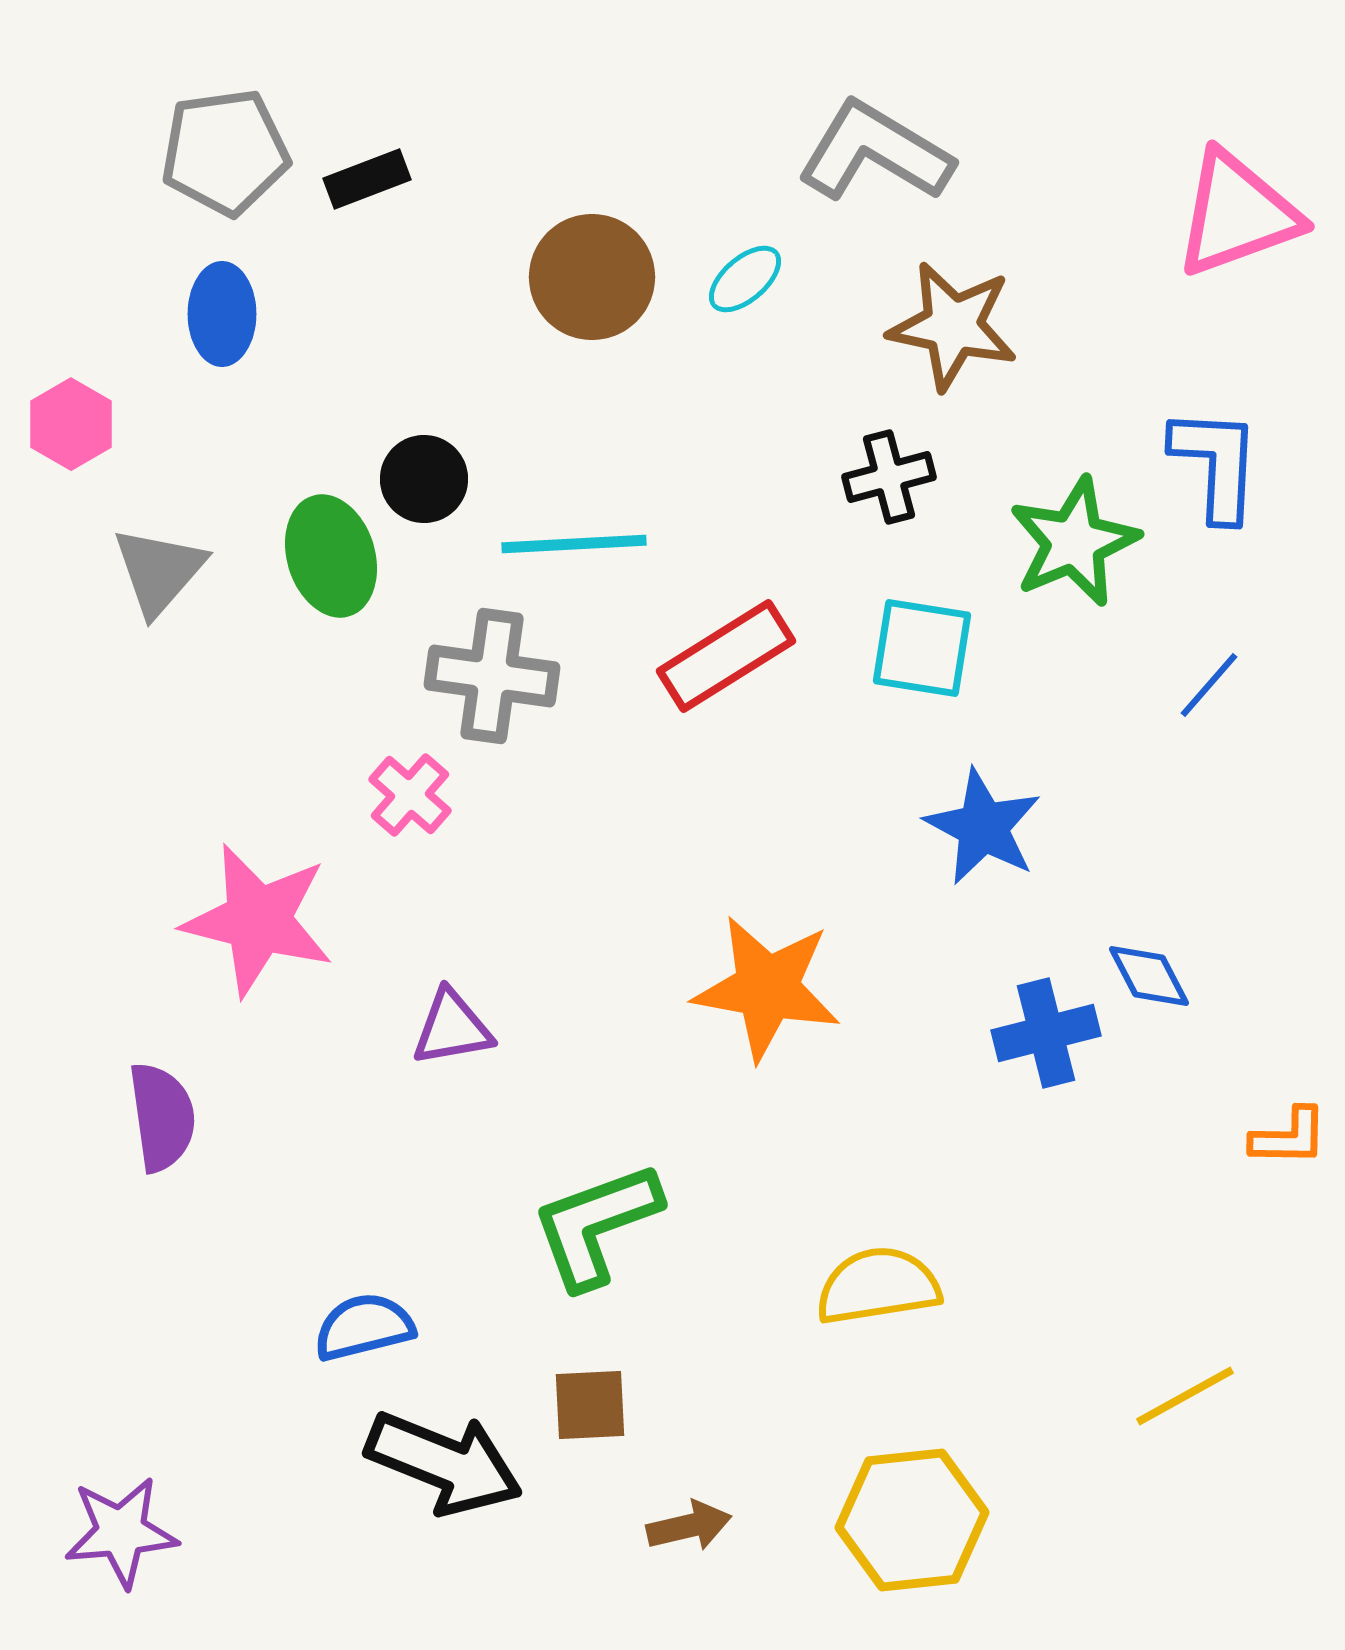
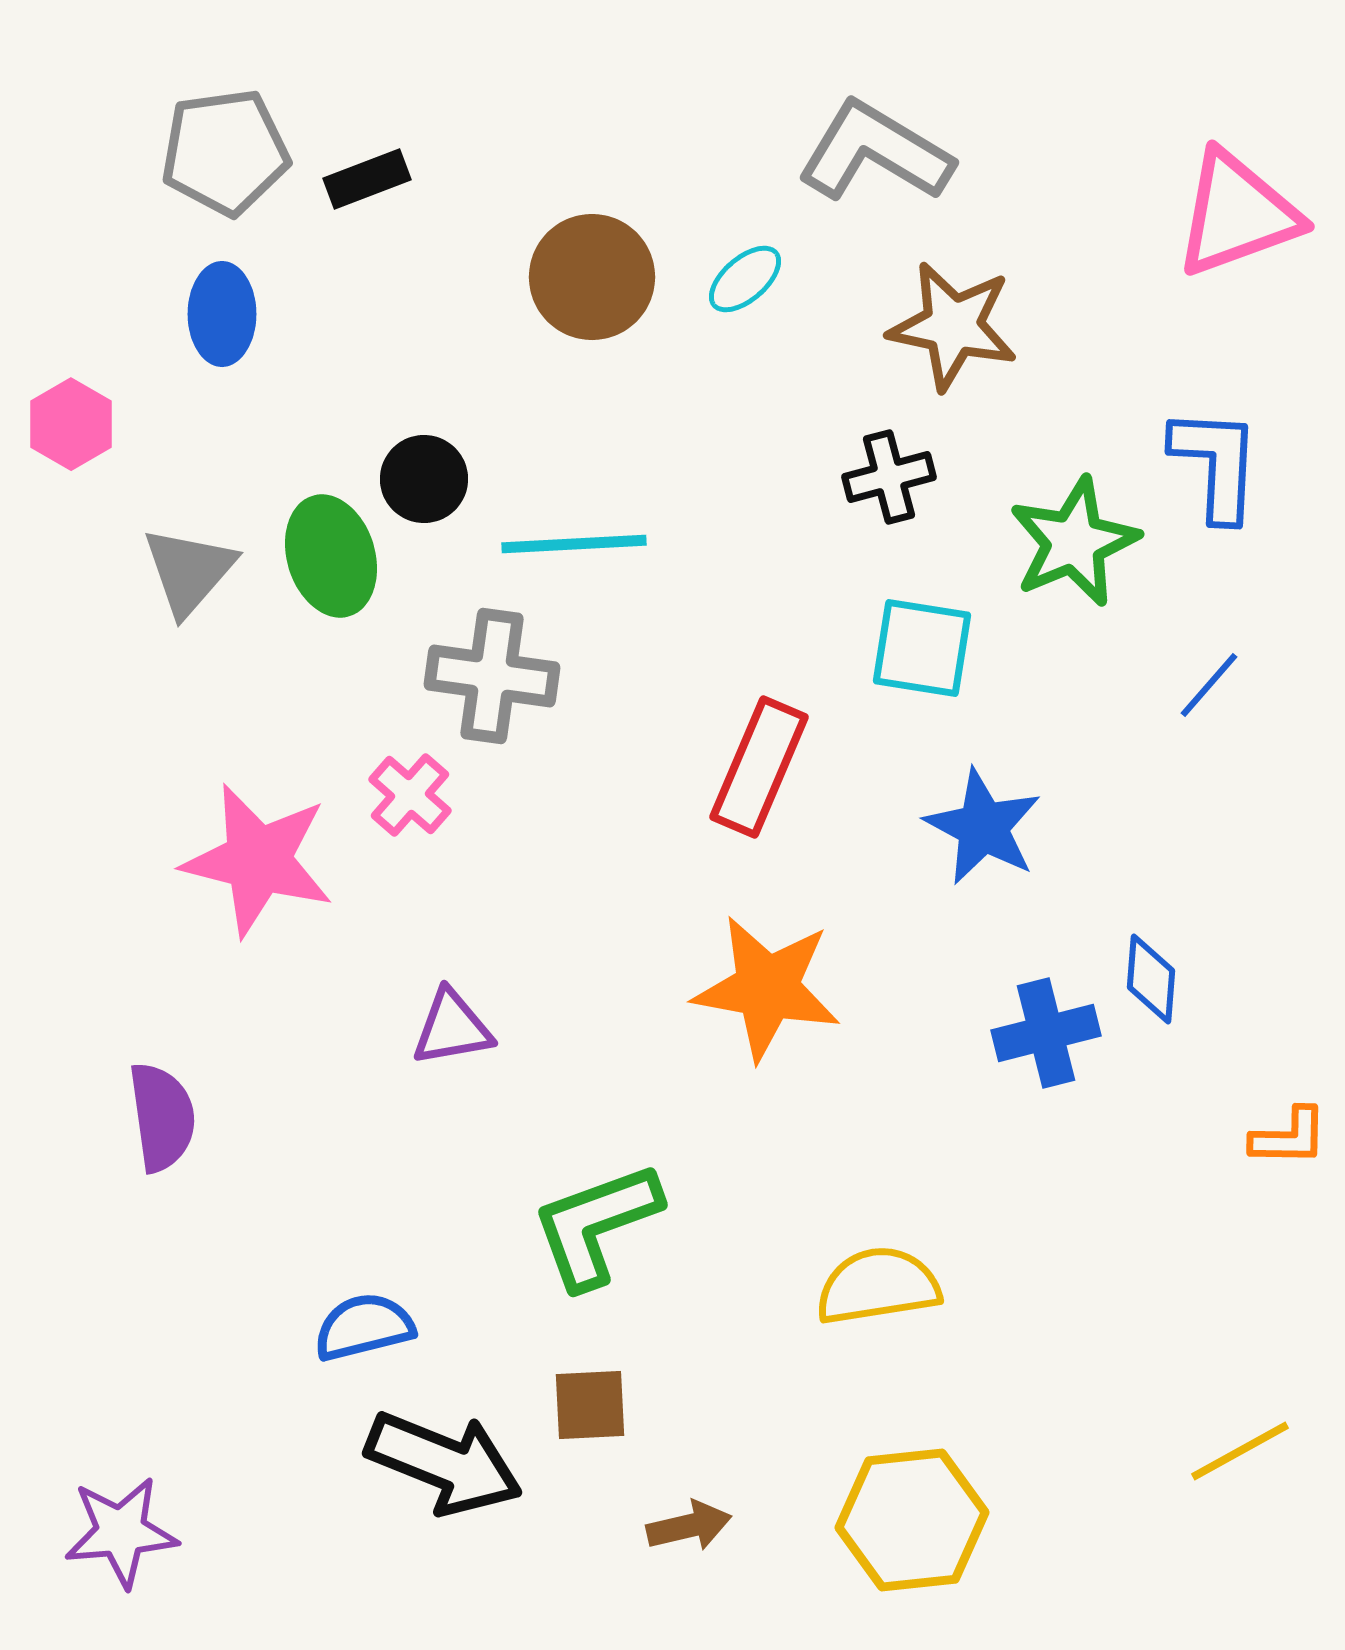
gray triangle: moved 30 px right
red rectangle: moved 33 px right, 111 px down; rotated 35 degrees counterclockwise
pink star: moved 60 px up
blue diamond: moved 2 px right, 3 px down; rotated 32 degrees clockwise
yellow line: moved 55 px right, 55 px down
